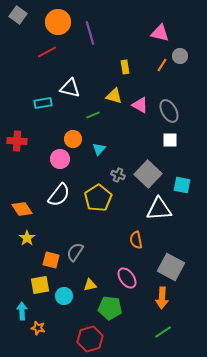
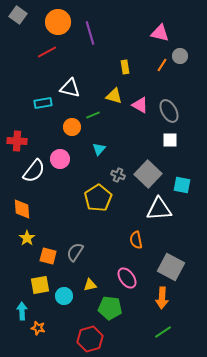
orange circle at (73, 139): moved 1 px left, 12 px up
white semicircle at (59, 195): moved 25 px left, 24 px up
orange diamond at (22, 209): rotated 30 degrees clockwise
orange square at (51, 260): moved 3 px left, 4 px up
